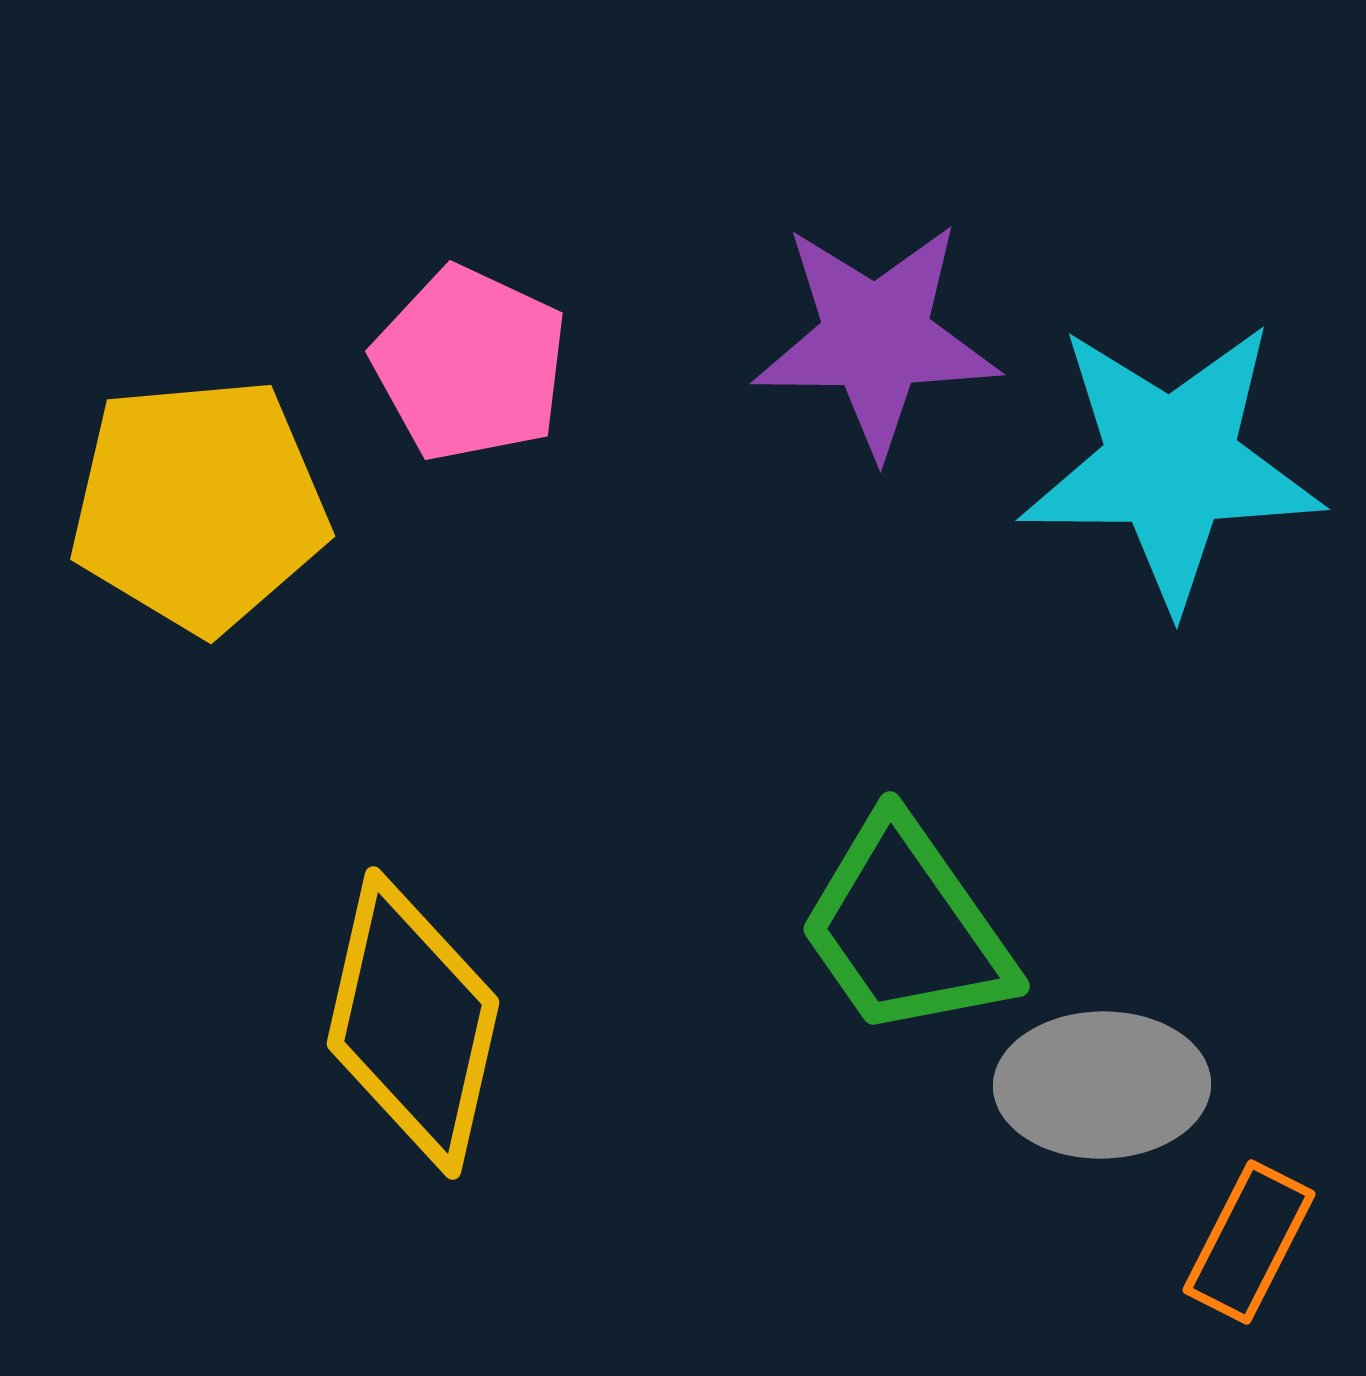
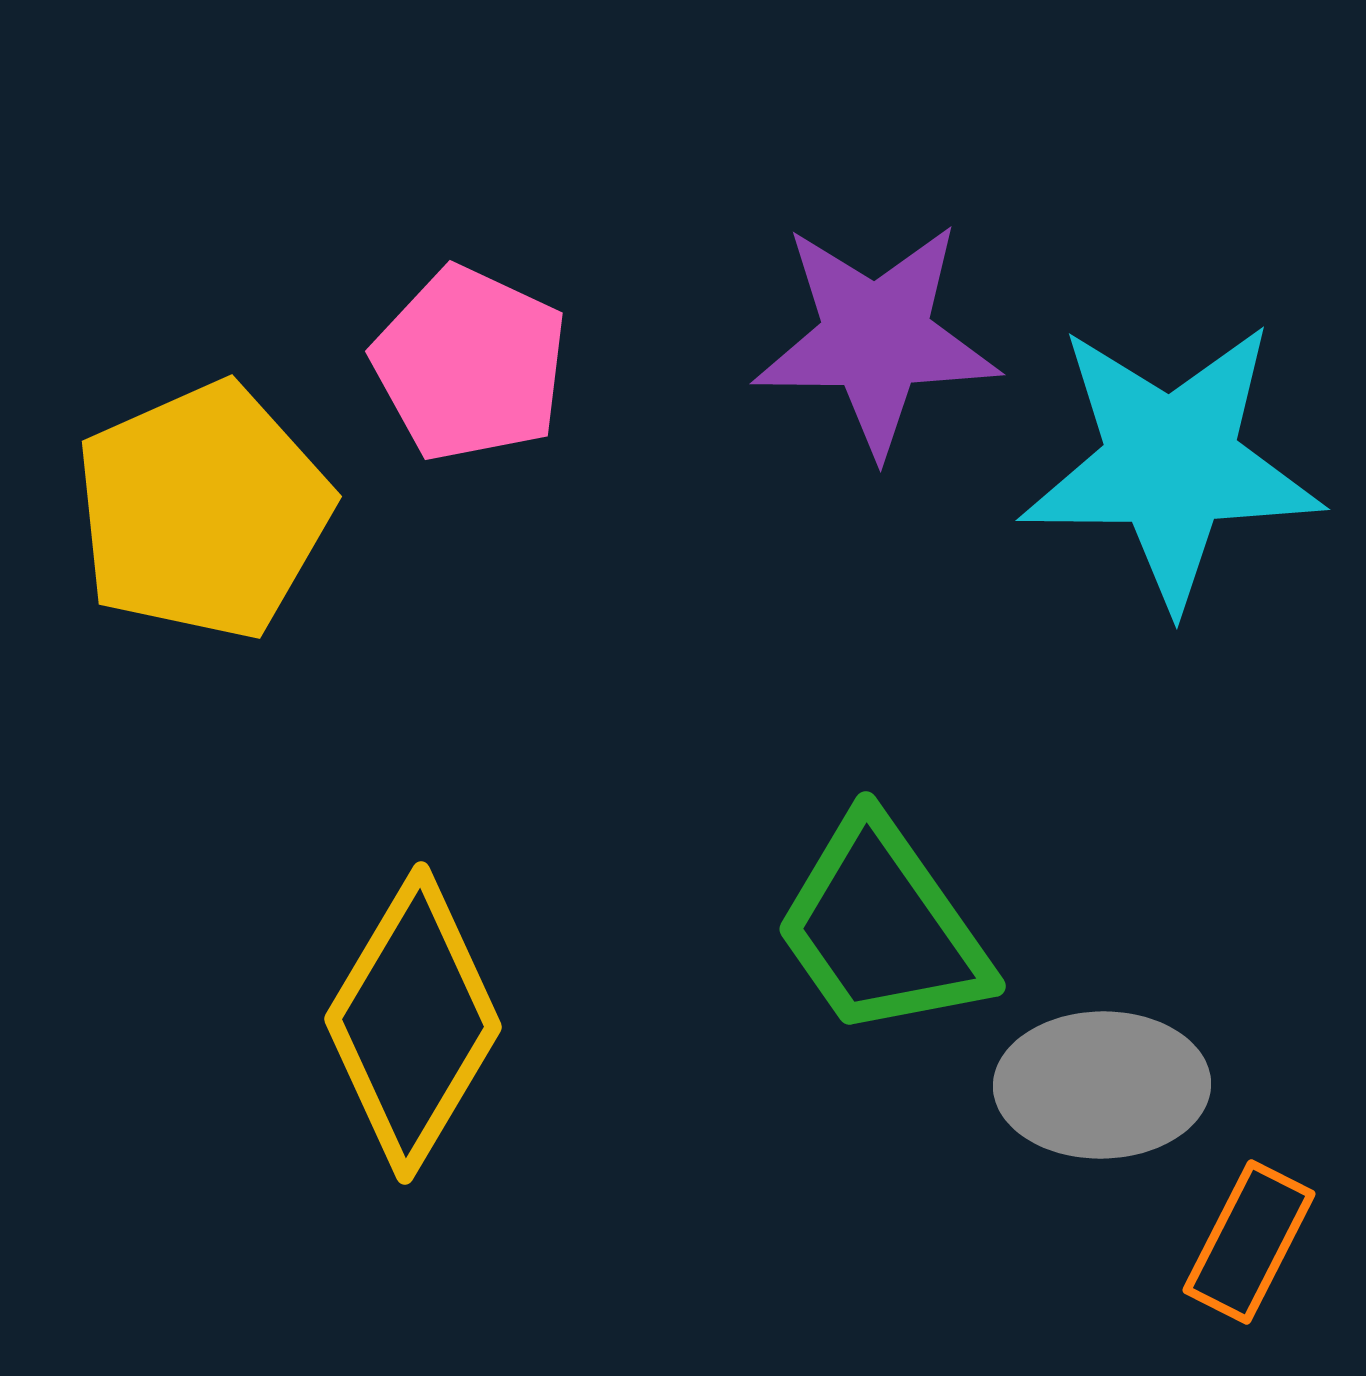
yellow pentagon: moved 4 px right, 6 px down; rotated 19 degrees counterclockwise
green trapezoid: moved 24 px left
yellow diamond: rotated 18 degrees clockwise
